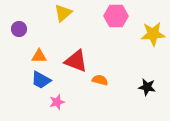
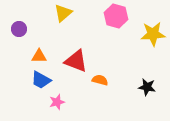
pink hexagon: rotated 15 degrees clockwise
